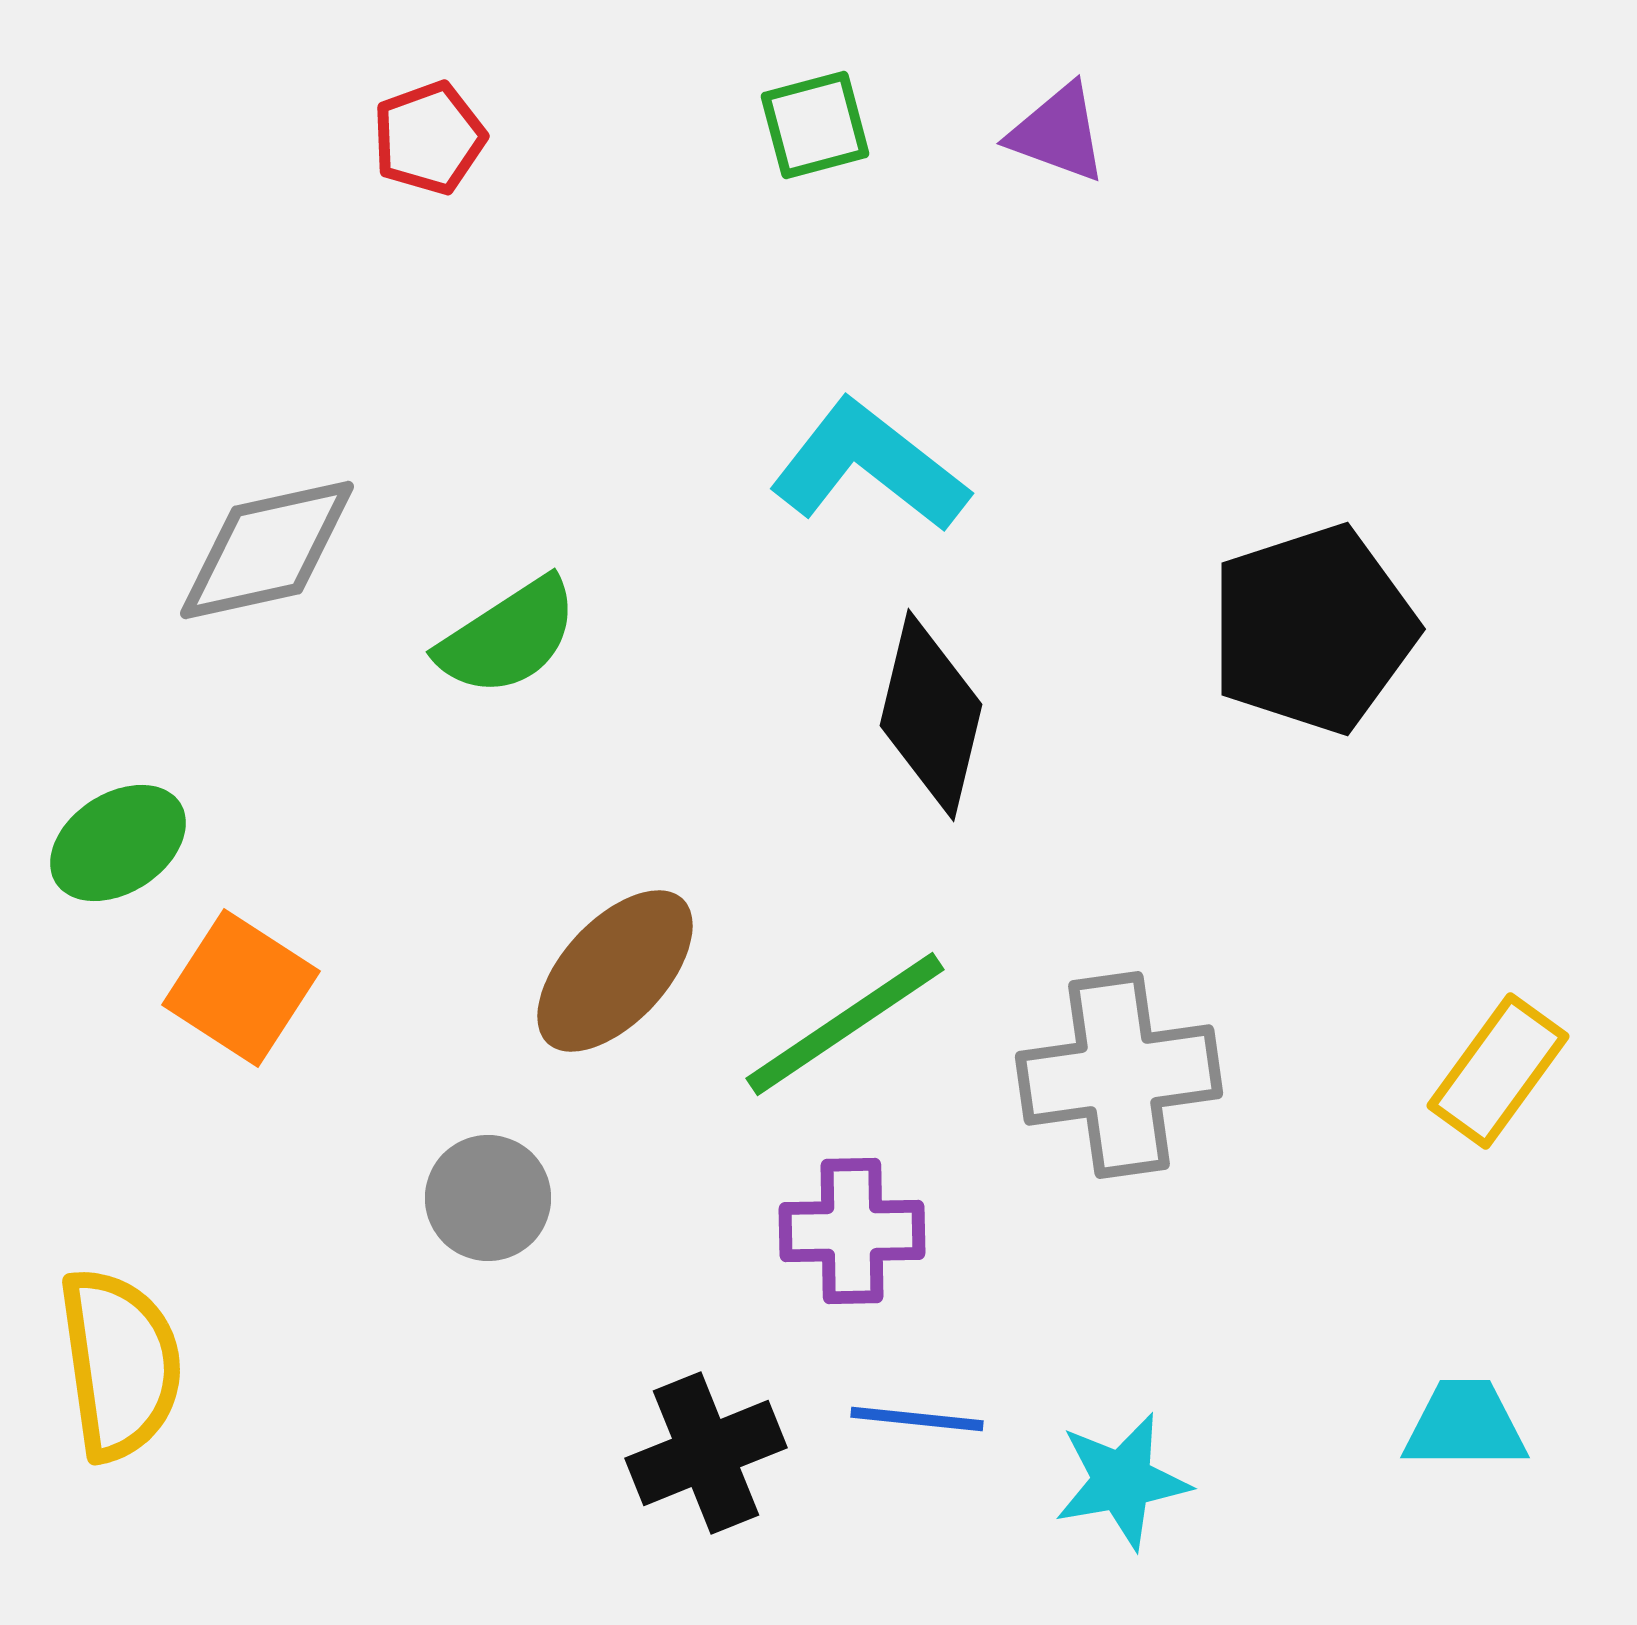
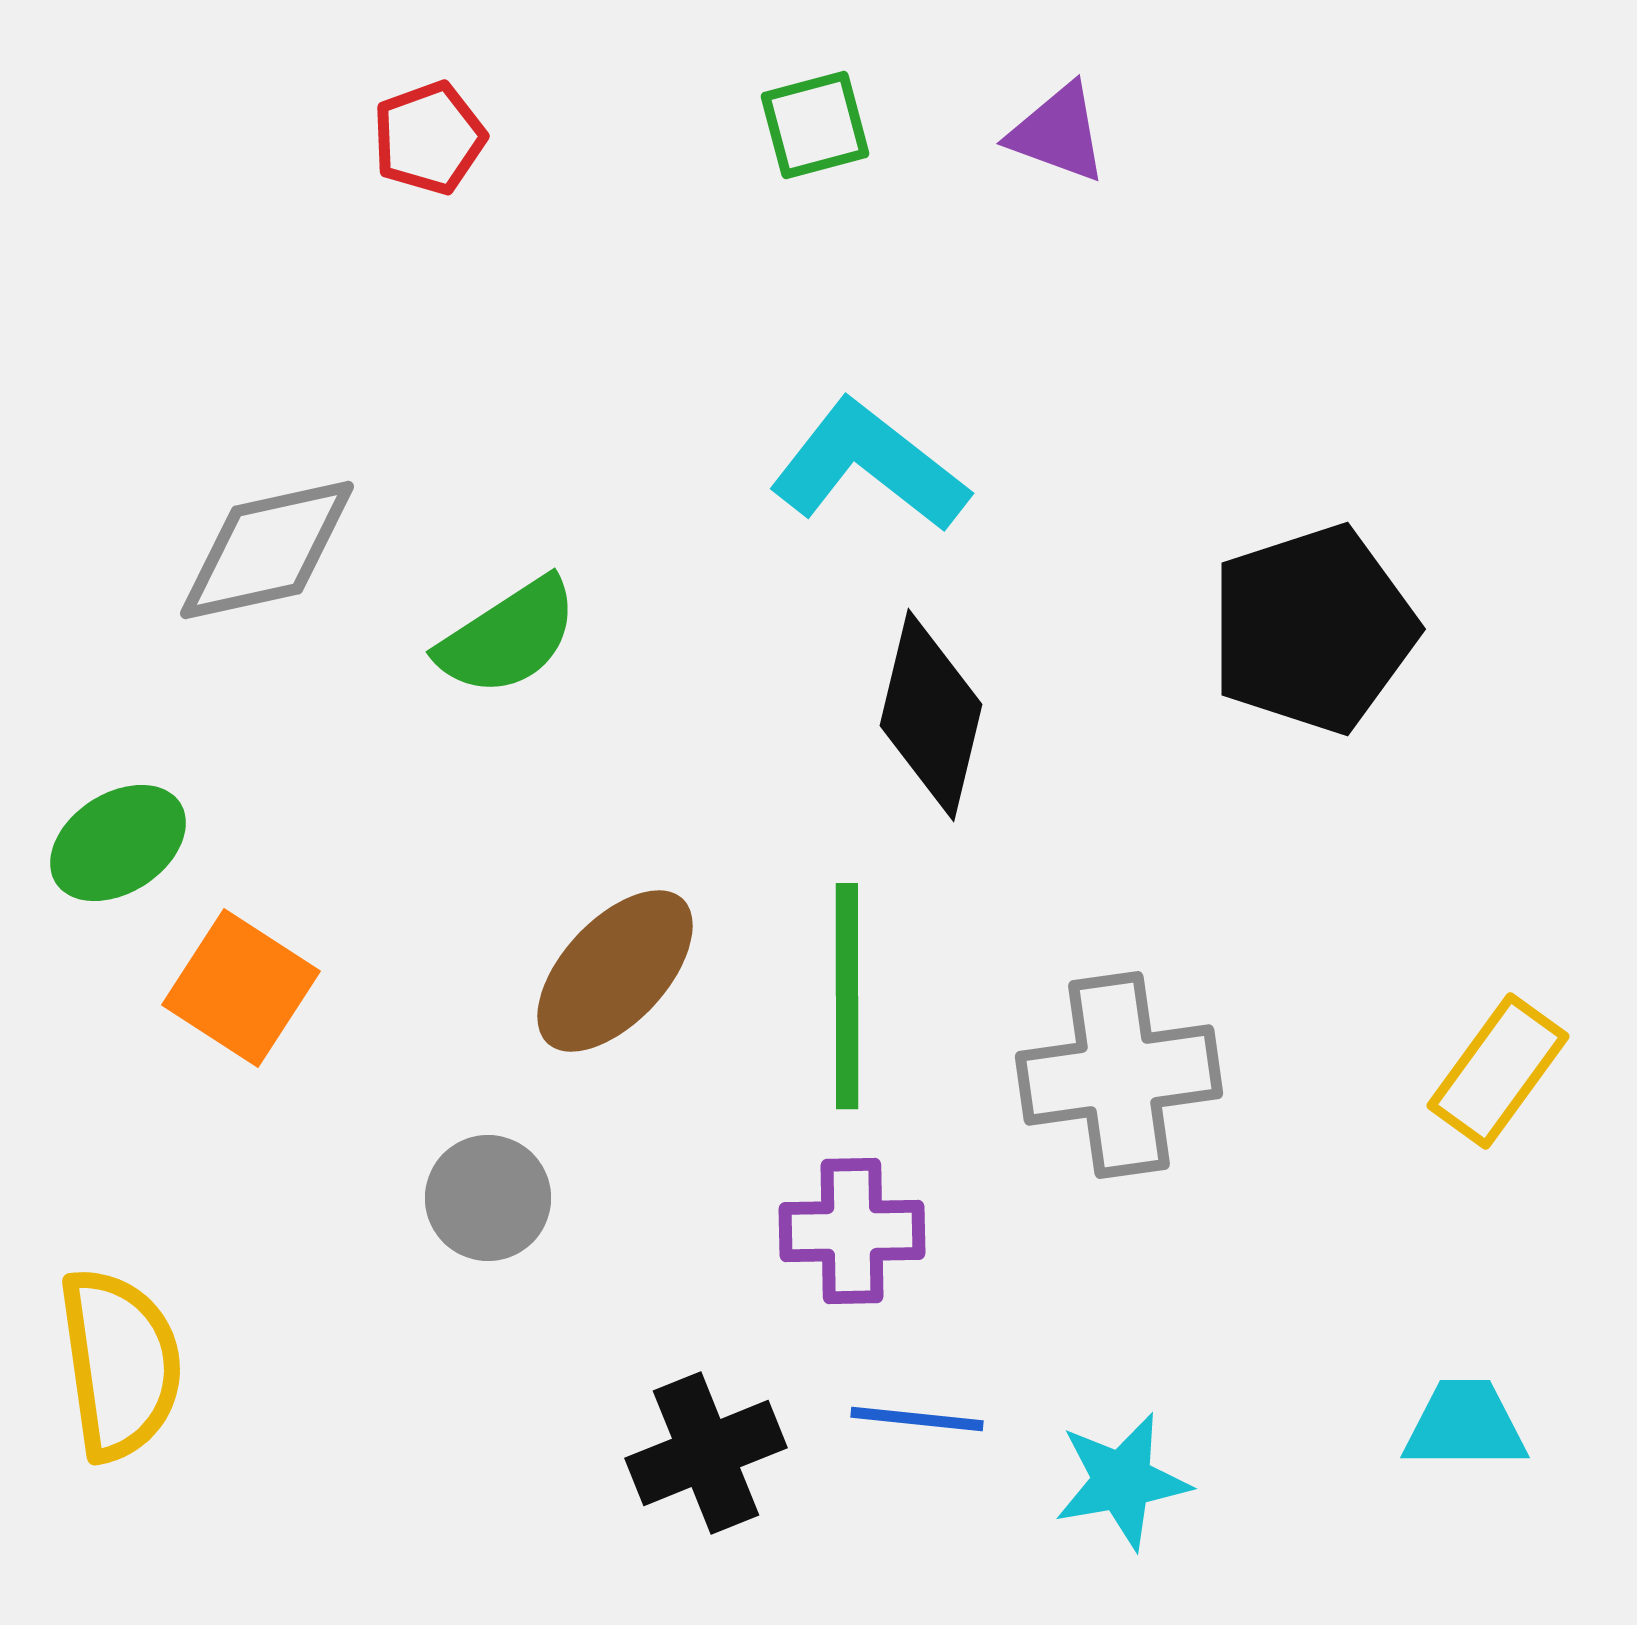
green line: moved 2 px right, 28 px up; rotated 56 degrees counterclockwise
